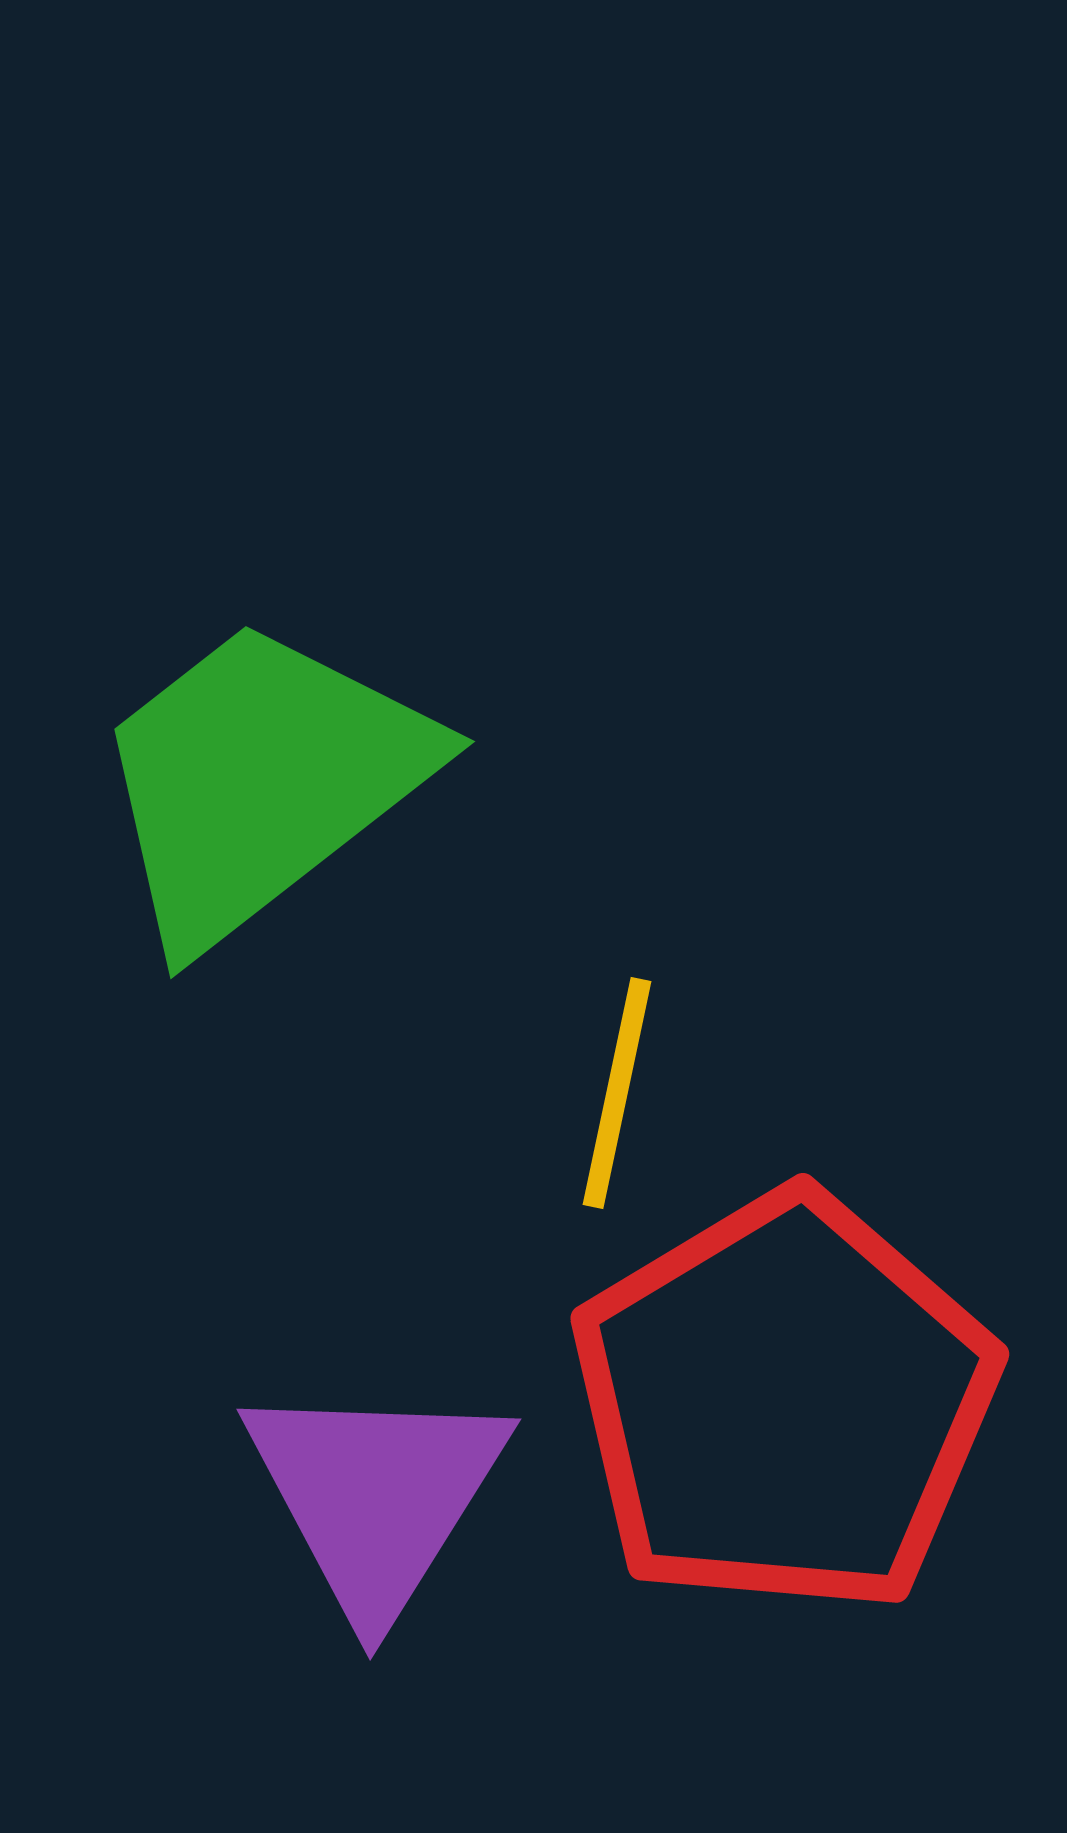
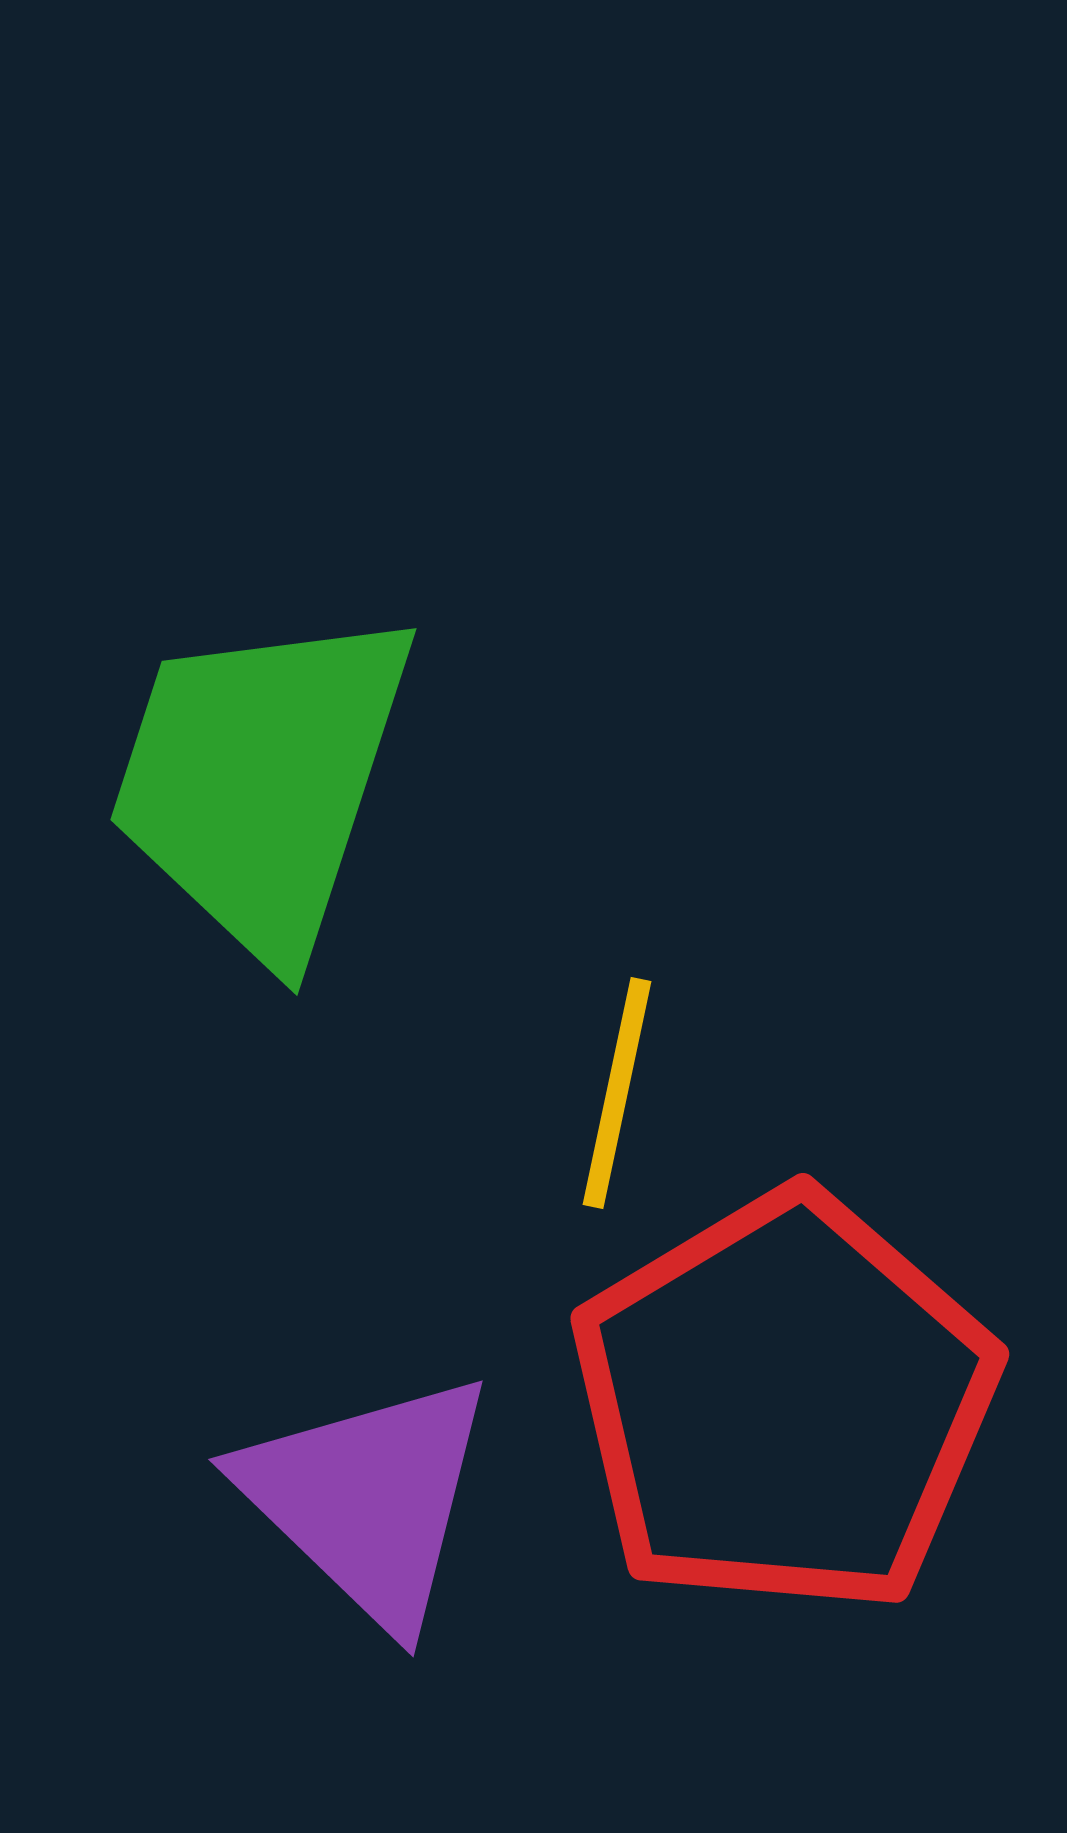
green trapezoid: rotated 34 degrees counterclockwise
purple triangle: moved 8 px left, 3 px down; rotated 18 degrees counterclockwise
